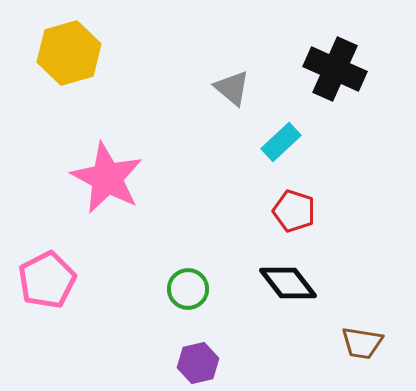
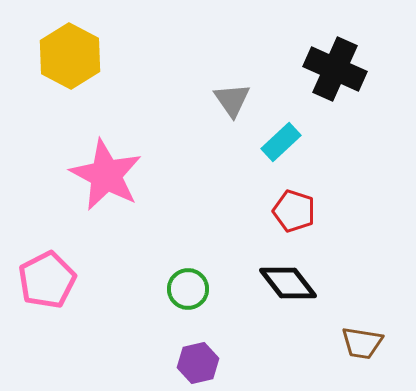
yellow hexagon: moved 1 px right, 3 px down; rotated 16 degrees counterclockwise
gray triangle: moved 12 px down; rotated 15 degrees clockwise
pink star: moved 1 px left, 3 px up
